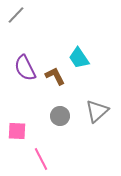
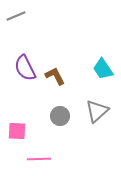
gray line: moved 1 px down; rotated 24 degrees clockwise
cyan trapezoid: moved 24 px right, 11 px down
pink line: moved 2 px left; rotated 65 degrees counterclockwise
